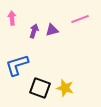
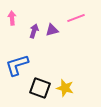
pink line: moved 4 px left, 1 px up
